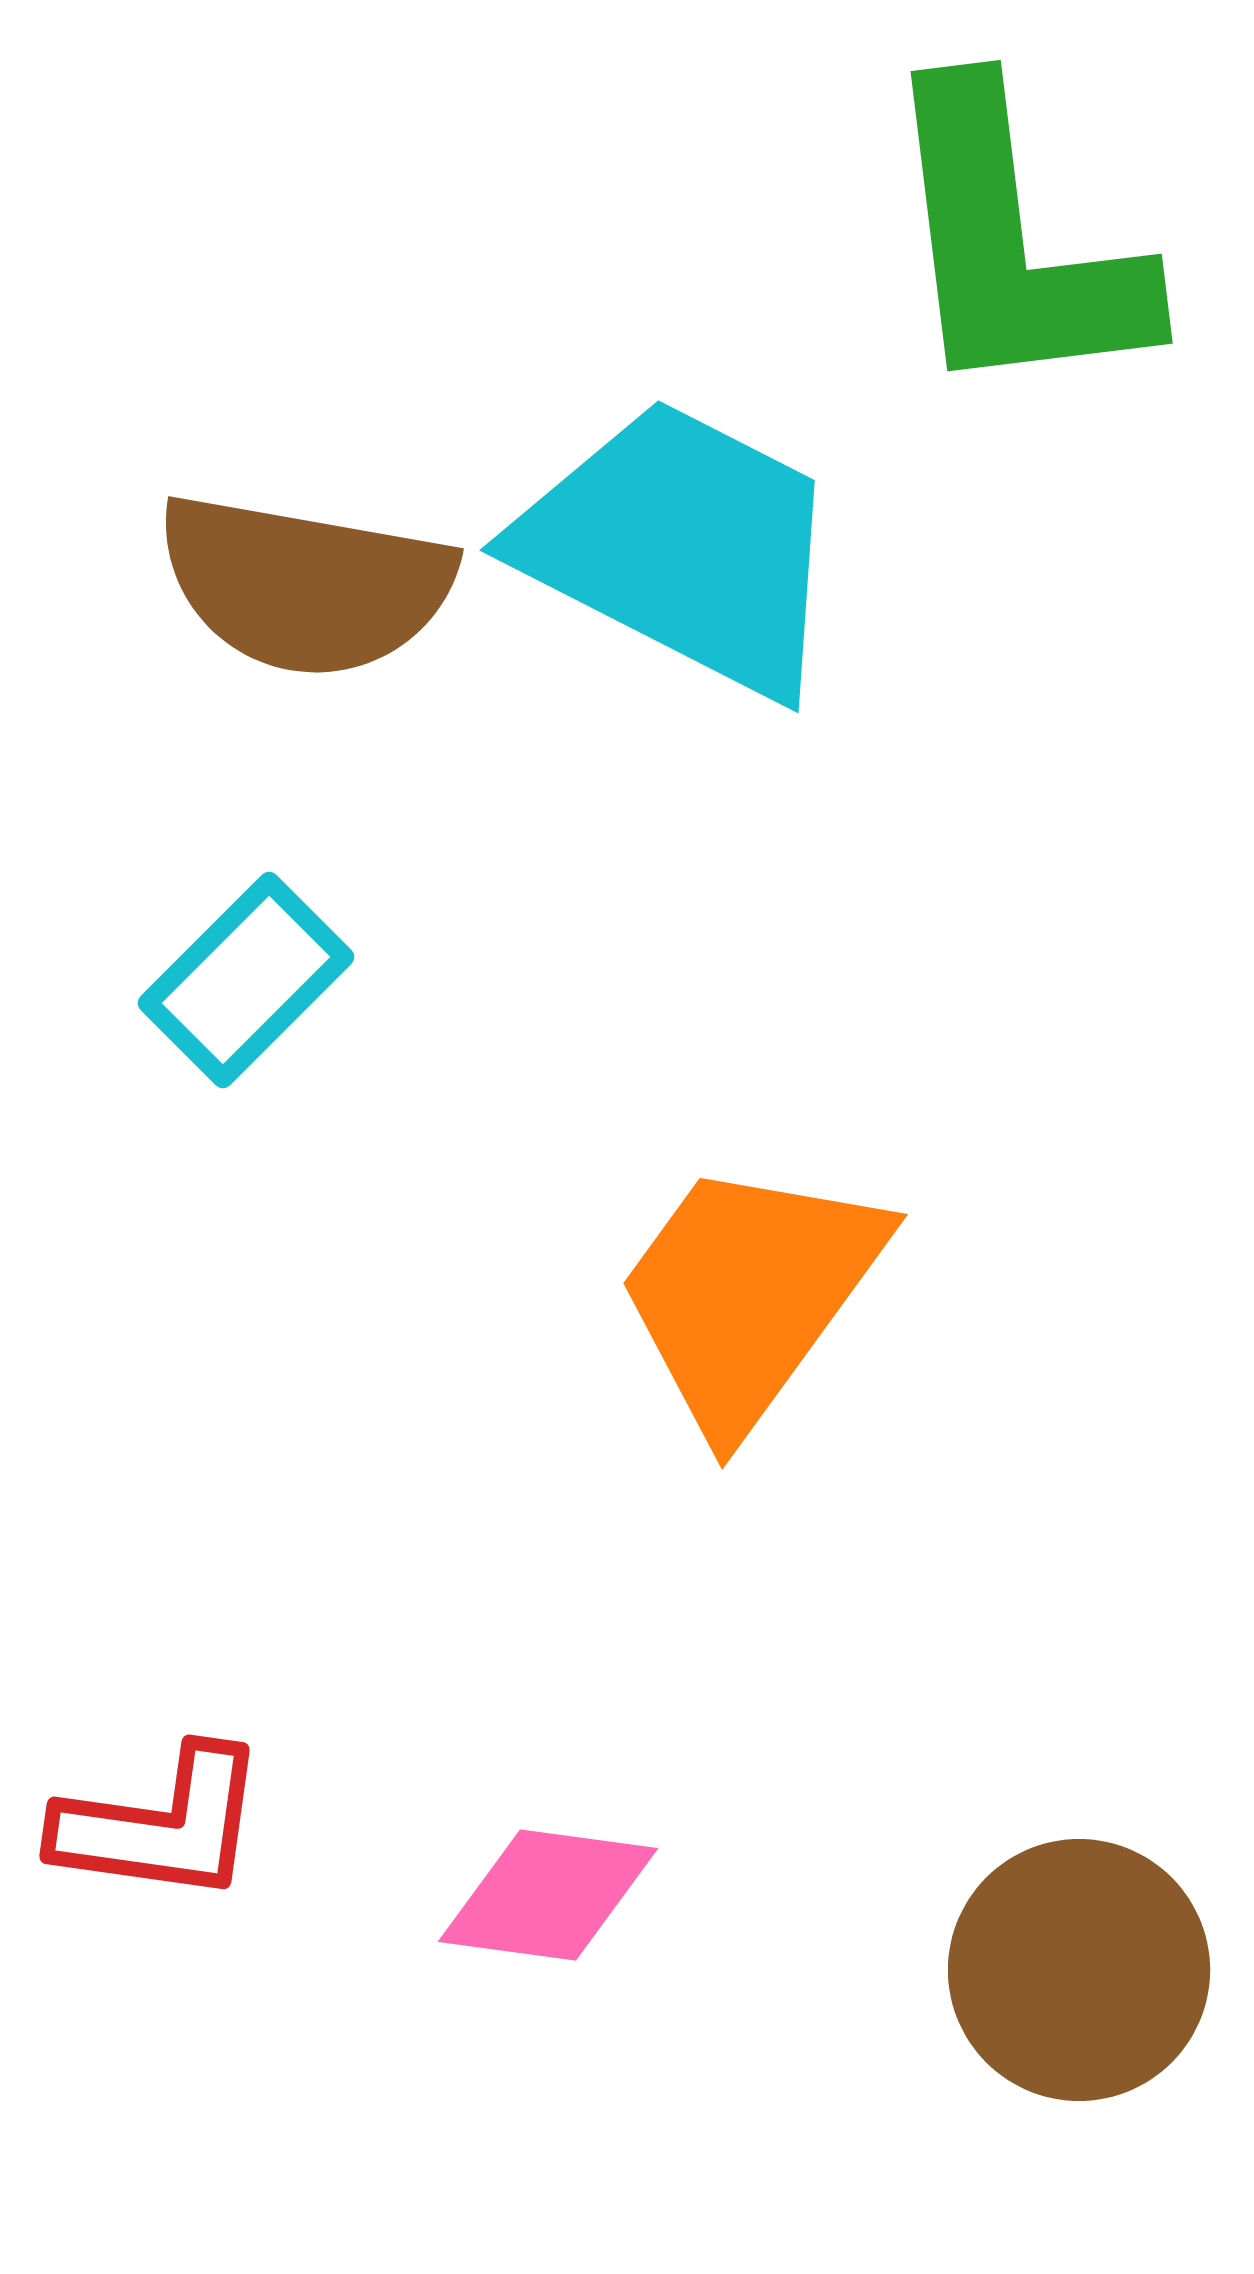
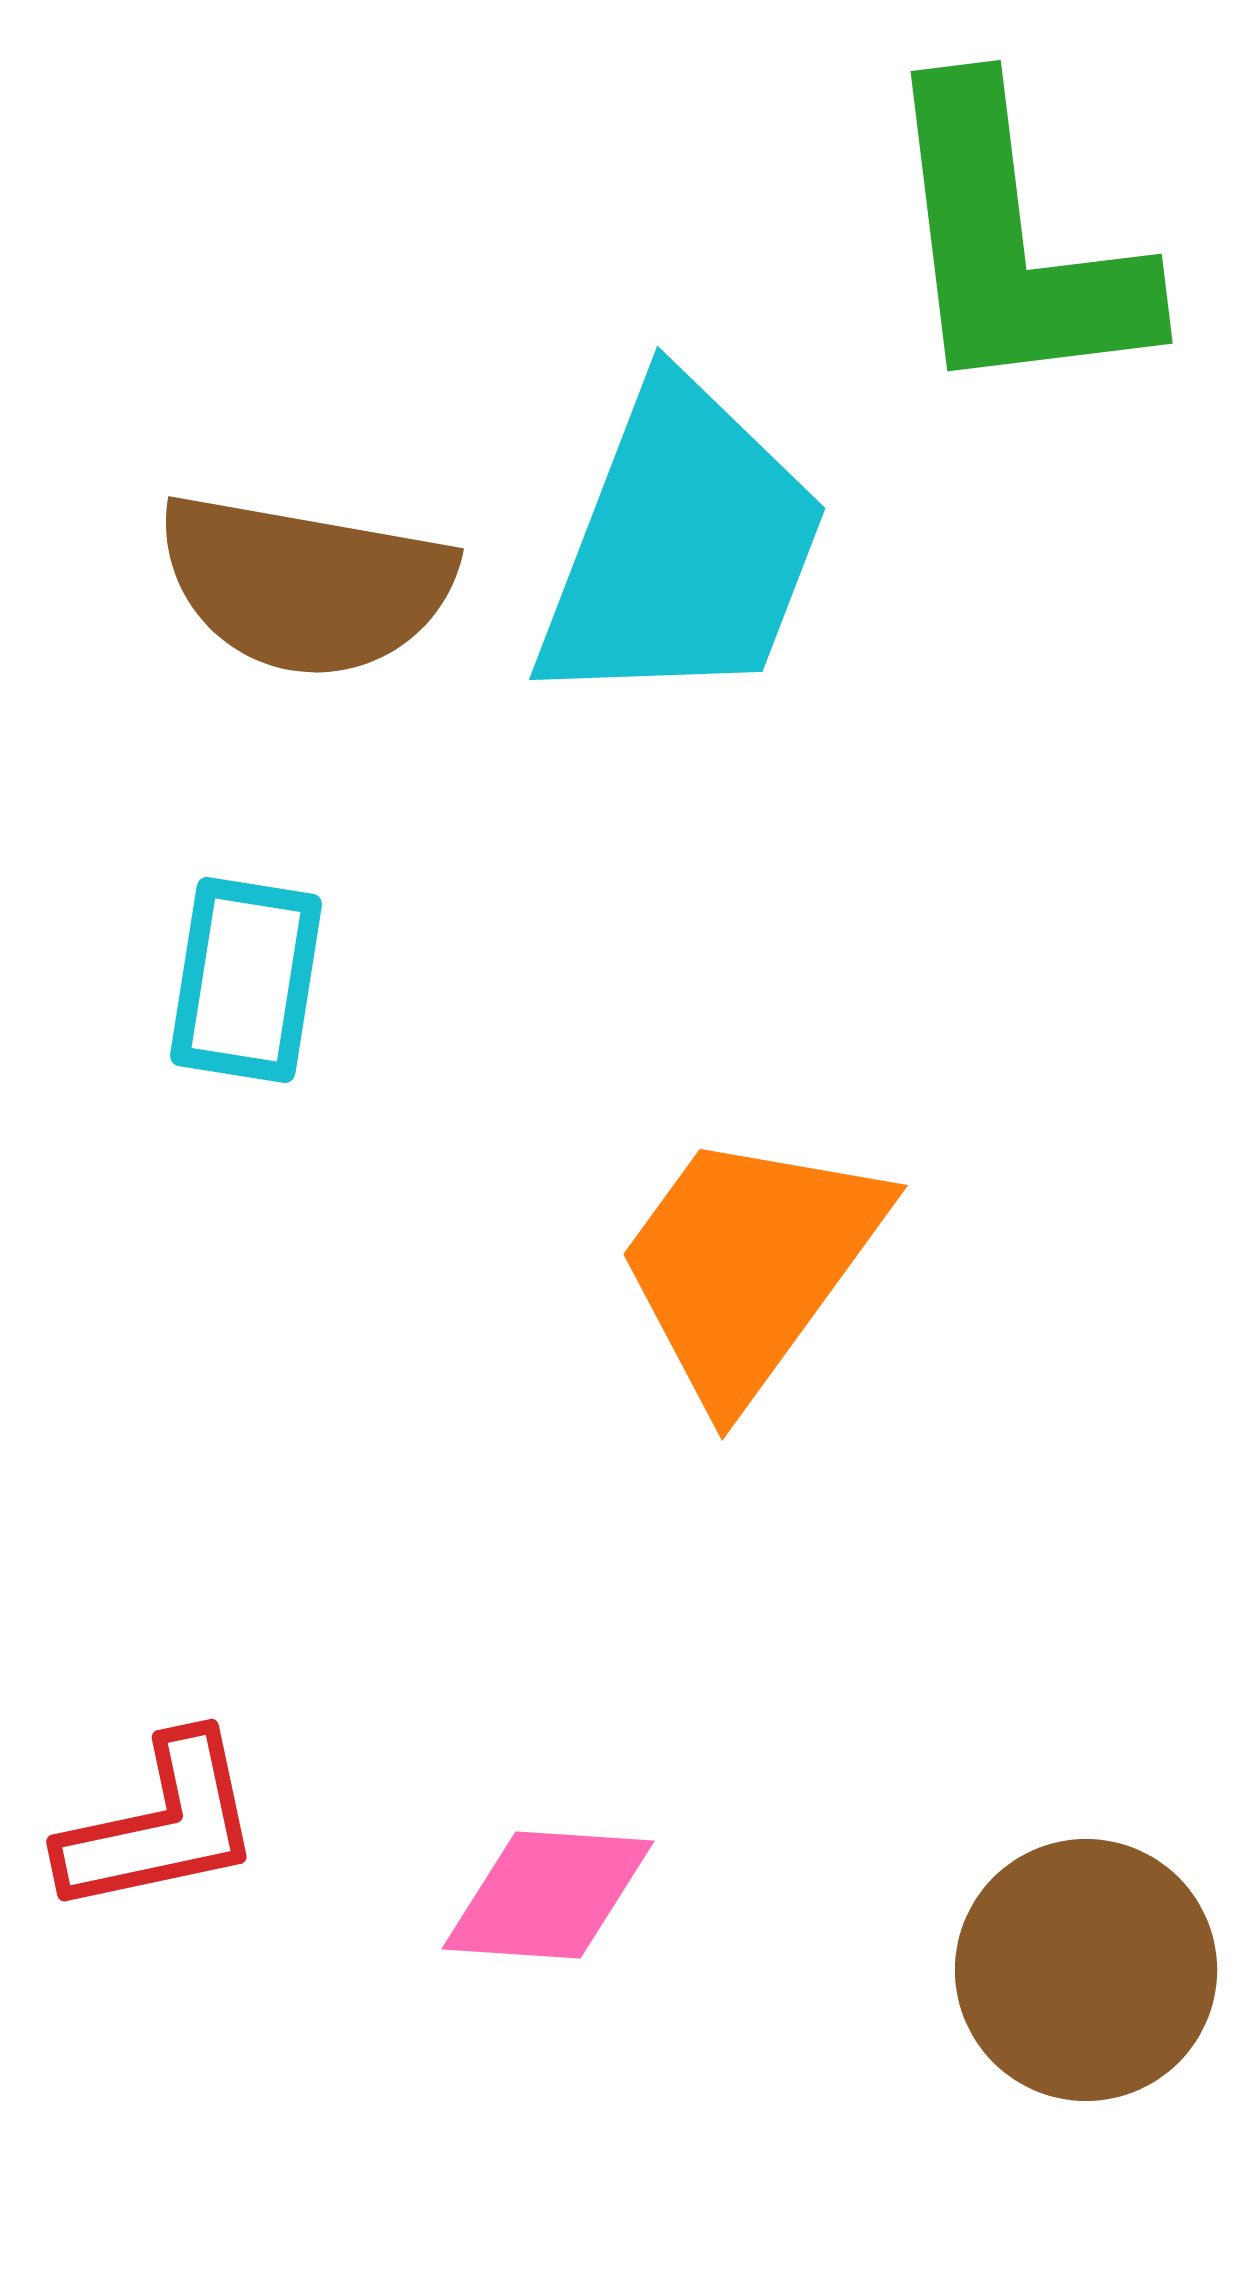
cyan trapezoid: rotated 84 degrees clockwise
cyan rectangle: rotated 36 degrees counterclockwise
orange trapezoid: moved 29 px up
red L-shape: rotated 20 degrees counterclockwise
pink diamond: rotated 4 degrees counterclockwise
brown circle: moved 7 px right
